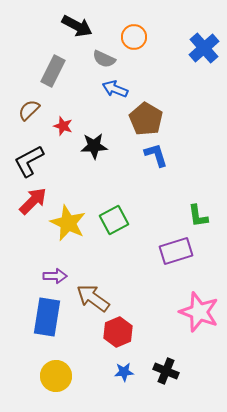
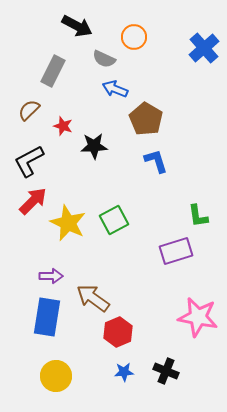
blue L-shape: moved 6 px down
purple arrow: moved 4 px left
pink star: moved 1 px left, 5 px down; rotated 9 degrees counterclockwise
